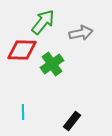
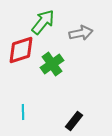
red diamond: moved 1 px left; rotated 20 degrees counterclockwise
black rectangle: moved 2 px right
